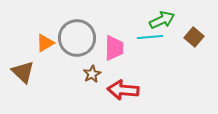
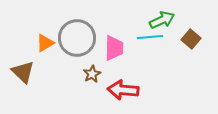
brown square: moved 3 px left, 2 px down
